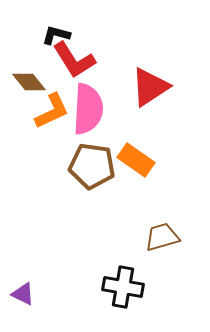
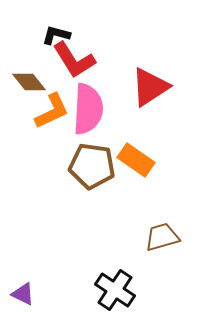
black cross: moved 8 px left, 3 px down; rotated 24 degrees clockwise
